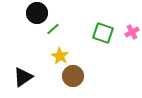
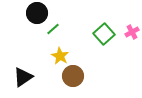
green square: moved 1 px right, 1 px down; rotated 30 degrees clockwise
